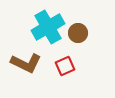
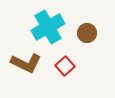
brown circle: moved 9 px right
red square: rotated 18 degrees counterclockwise
